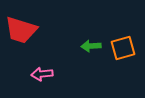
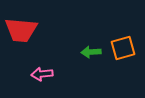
red trapezoid: rotated 12 degrees counterclockwise
green arrow: moved 6 px down
